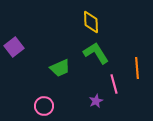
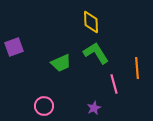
purple square: rotated 18 degrees clockwise
green trapezoid: moved 1 px right, 5 px up
purple star: moved 2 px left, 7 px down
